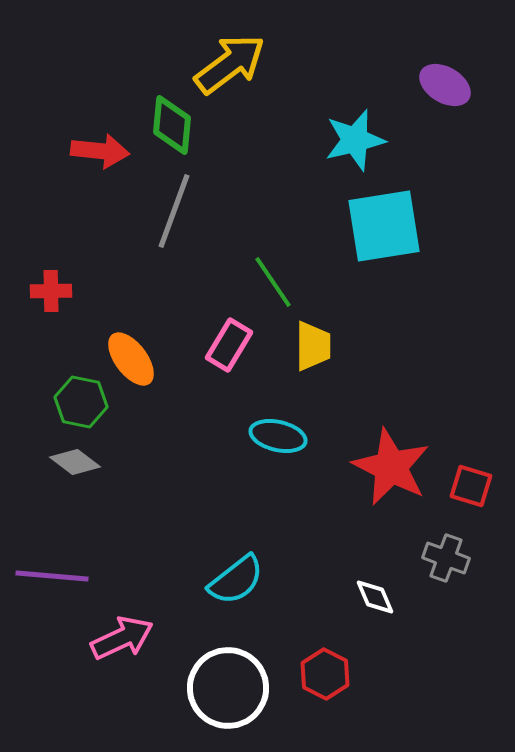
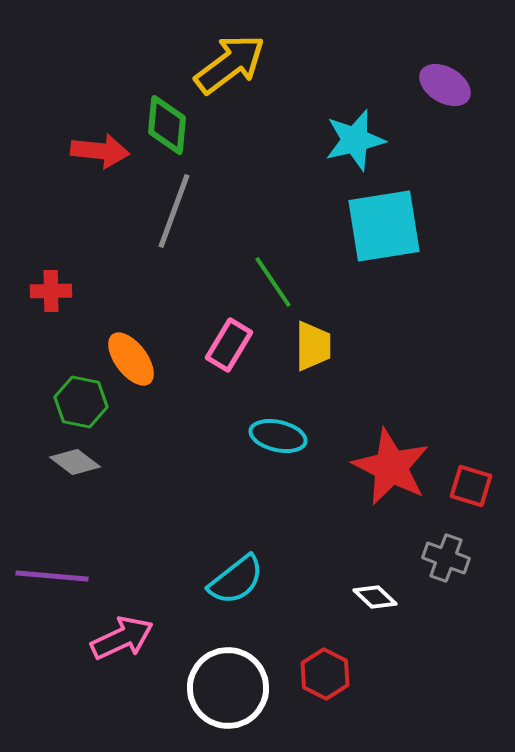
green diamond: moved 5 px left
white diamond: rotated 24 degrees counterclockwise
